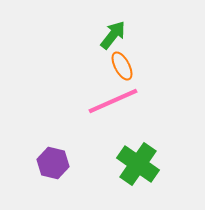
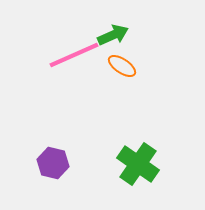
green arrow: rotated 28 degrees clockwise
orange ellipse: rotated 28 degrees counterclockwise
pink line: moved 39 px left, 46 px up
